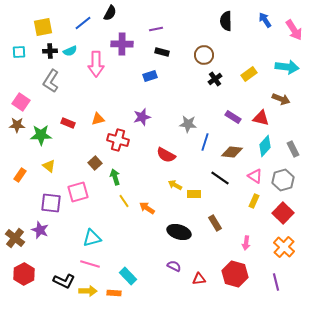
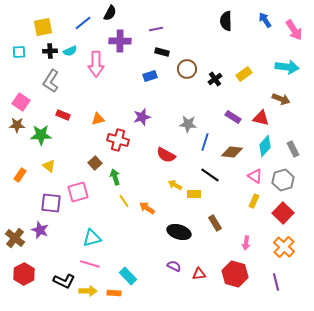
purple cross at (122, 44): moved 2 px left, 3 px up
brown circle at (204, 55): moved 17 px left, 14 px down
yellow rectangle at (249, 74): moved 5 px left
red rectangle at (68, 123): moved 5 px left, 8 px up
black line at (220, 178): moved 10 px left, 3 px up
red triangle at (199, 279): moved 5 px up
